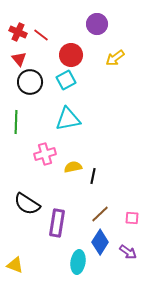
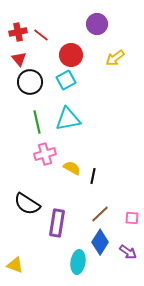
red cross: rotated 36 degrees counterclockwise
green line: moved 21 px right; rotated 15 degrees counterclockwise
yellow semicircle: moved 1 px left, 1 px down; rotated 42 degrees clockwise
